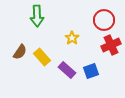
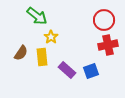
green arrow: rotated 50 degrees counterclockwise
yellow star: moved 21 px left, 1 px up
red cross: moved 3 px left; rotated 12 degrees clockwise
brown semicircle: moved 1 px right, 1 px down
yellow rectangle: rotated 36 degrees clockwise
